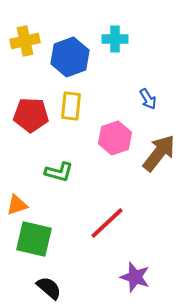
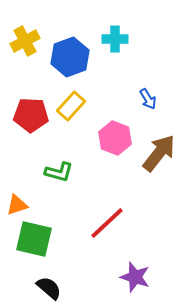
yellow cross: rotated 16 degrees counterclockwise
yellow rectangle: rotated 36 degrees clockwise
pink hexagon: rotated 20 degrees counterclockwise
